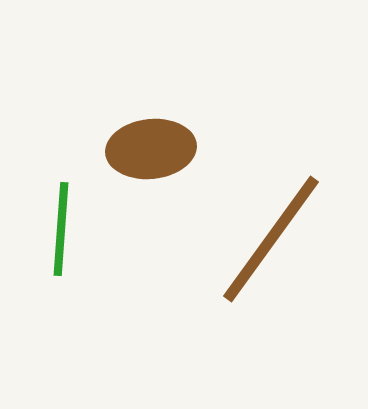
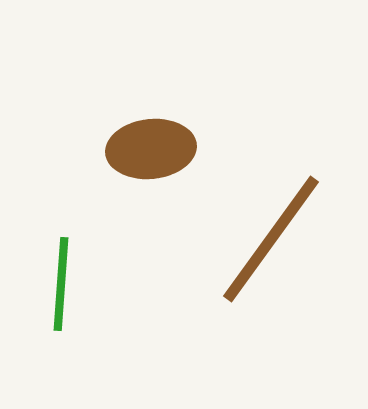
green line: moved 55 px down
